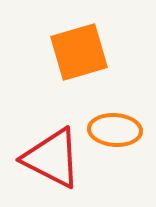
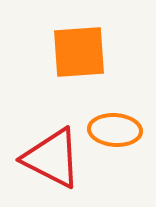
orange square: rotated 12 degrees clockwise
